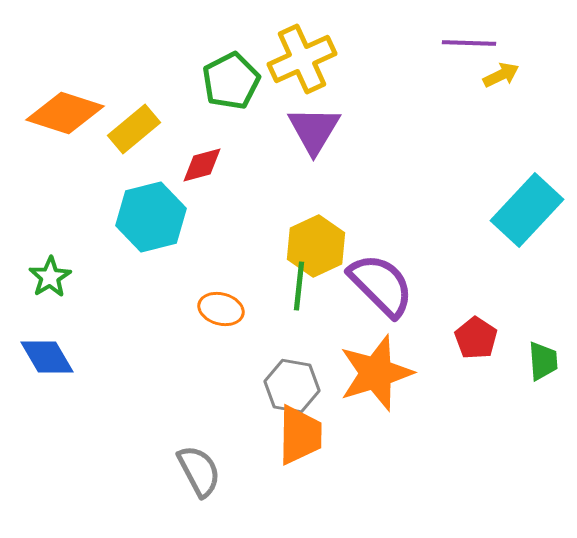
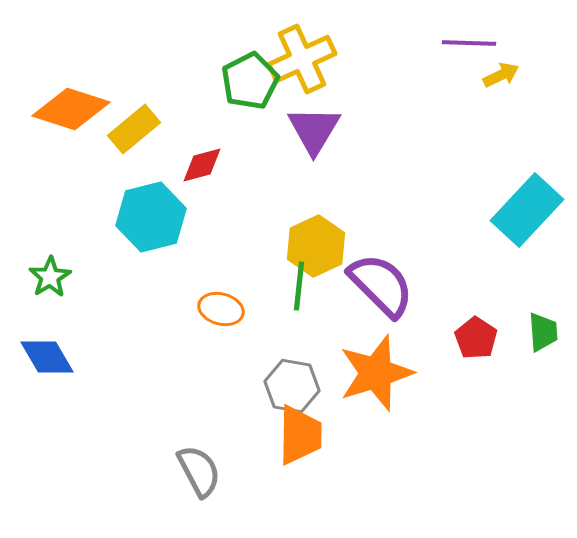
green pentagon: moved 19 px right
orange diamond: moved 6 px right, 4 px up
green trapezoid: moved 29 px up
